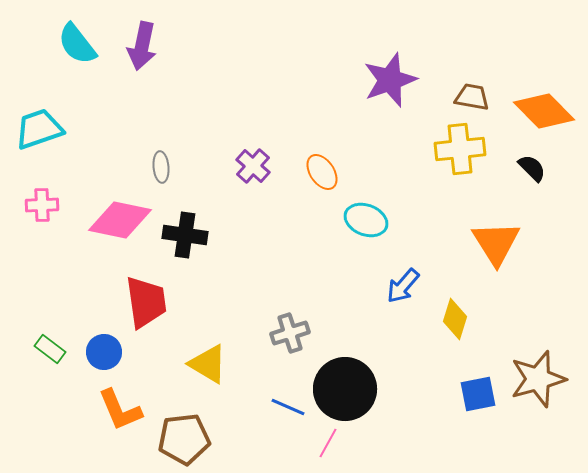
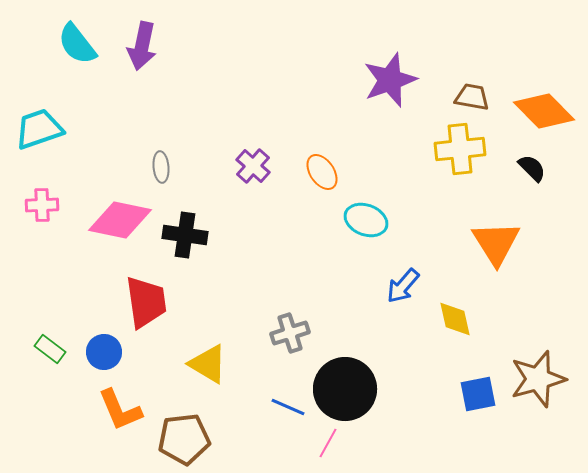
yellow diamond: rotated 30 degrees counterclockwise
